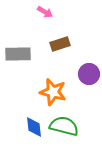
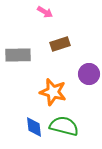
gray rectangle: moved 1 px down
